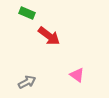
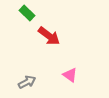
green rectangle: rotated 21 degrees clockwise
pink triangle: moved 7 px left
